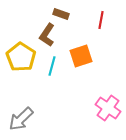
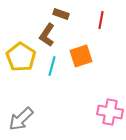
pink cross: moved 2 px right, 4 px down; rotated 25 degrees counterclockwise
